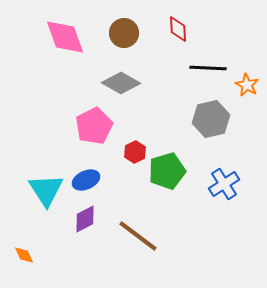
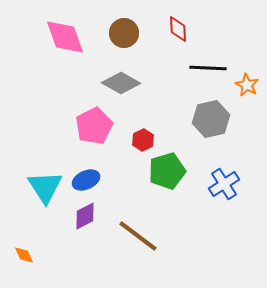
red hexagon: moved 8 px right, 12 px up
cyan triangle: moved 1 px left, 3 px up
purple diamond: moved 3 px up
